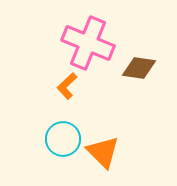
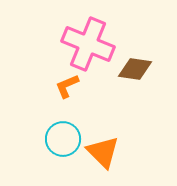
pink cross: moved 1 px down
brown diamond: moved 4 px left, 1 px down
orange L-shape: rotated 20 degrees clockwise
